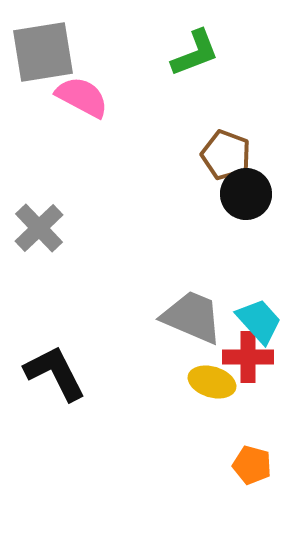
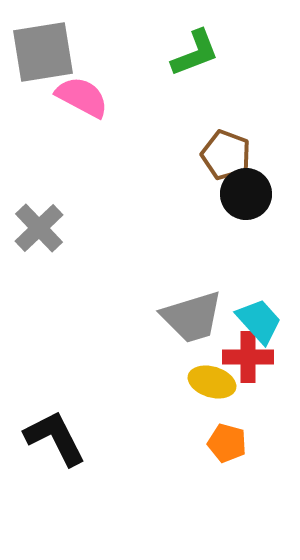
gray trapezoid: rotated 140 degrees clockwise
black L-shape: moved 65 px down
orange pentagon: moved 25 px left, 22 px up
